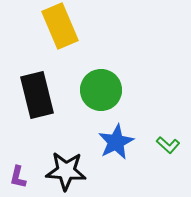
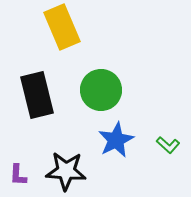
yellow rectangle: moved 2 px right, 1 px down
blue star: moved 2 px up
purple L-shape: moved 2 px up; rotated 10 degrees counterclockwise
